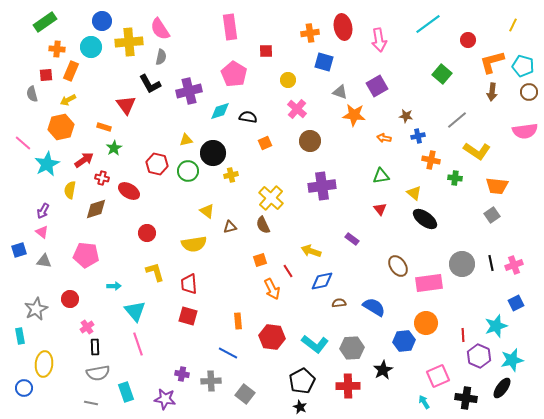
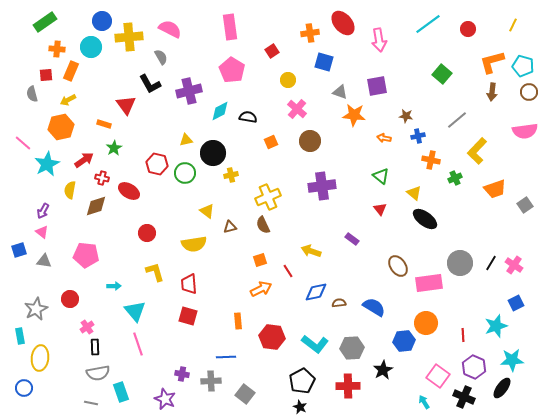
red ellipse at (343, 27): moved 4 px up; rotated 30 degrees counterclockwise
pink semicircle at (160, 29): moved 10 px right; rotated 150 degrees clockwise
red circle at (468, 40): moved 11 px up
yellow cross at (129, 42): moved 5 px up
red square at (266, 51): moved 6 px right; rotated 32 degrees counterclockwise
gray semicircle at (161, 57): rotated 42 degrees counterclockwise
pink pentagon at (234, 74): moved 2 px left, 4 px up
purple square at (377, 86): rotated 20 degrees clockwise
cyan diamond at (220, 111): rotated 10 degrees counterclockwise
orange rectangle at (104, 127): moved 3 px up
orange square at (265, 143): moved 6 px right, 1 px up
yellow L-shape at (477, 151): rotated 100 degrees clockwise
green circle at (188, 171): moved 3 px left, 2 px down
green triangle at (381, 176): rotated 48 degrees clockwise
green cross at (455, 178): rotated 32 degrees counterclockwise
orange trapezoid at (497, 186): moved 2 px left, 3 px down; rotated 25 degrees counterclockwise
yellow cross at (271, 198): moved 3 px left, 1 px up; rotated 25 degrees clockwise
brown diamond at (96, 209): moved 3 px up
gray square at (492, 215): moved 33 px right, 10 px up
black line at (491, 263): rotated 42 degrees clockwise
gray circle at (462, 264): moved 2 px left, 1 px up
pink cross at (514, 265): rotated 36 degrees counterclockwise
blue diamond at (322, 281): moved 6 px left, 11 px down
orange arrow at (272, 289): moved 11 px left; rotated 90 degrees counterclockwise
blue line at (228, 353): moved 2 px left, 4 px down; rotated 30 degrees counterclockwise
purple hexagon at (479, 356): moved 5 px left, 11 px down
cyan star at (512, 360): rotated 10 degrees clockwise
yellow ellipse at (44, 364): moved 4 px left, 6 px up
pink square at (438, 376): rotated 30 degrees counterclockwise
cyan rectangle at (126, 392): moved 5 px left
black cross at (466, 398): moved 2 px left, 1 px up; rotated 15 degrees clockwise
purple star at (165, 399): rotated 15 degrees clockwise
